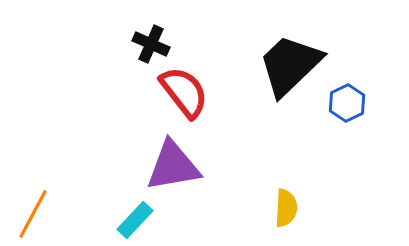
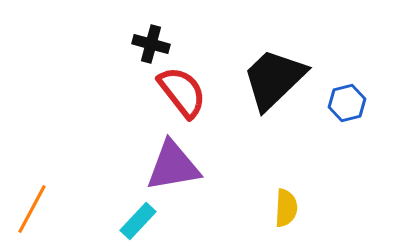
black cross: rotated 9 degrees counterclockwise
black trapezoid: moved 16 px left, 14 px down
red semicircle: moved 2 px left
blue hexagon: rotated 12 degrees clockwise
orange line: moved 1 px left, 5 px up
cyan rectangle: moved 3 px right, 1 px down
